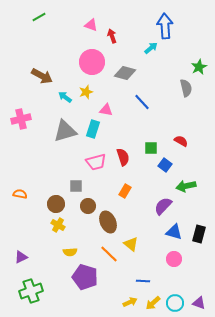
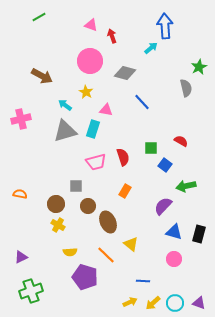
pink circle at (92, 62): moved 2 px left, 1 px up
yellow star at (86, 92): rotated 24 degrees counterclockwise
cyan arrow at (65, 97): moved 8 px down
orange line at (109, 254): moved 3 px left, 1 px down
